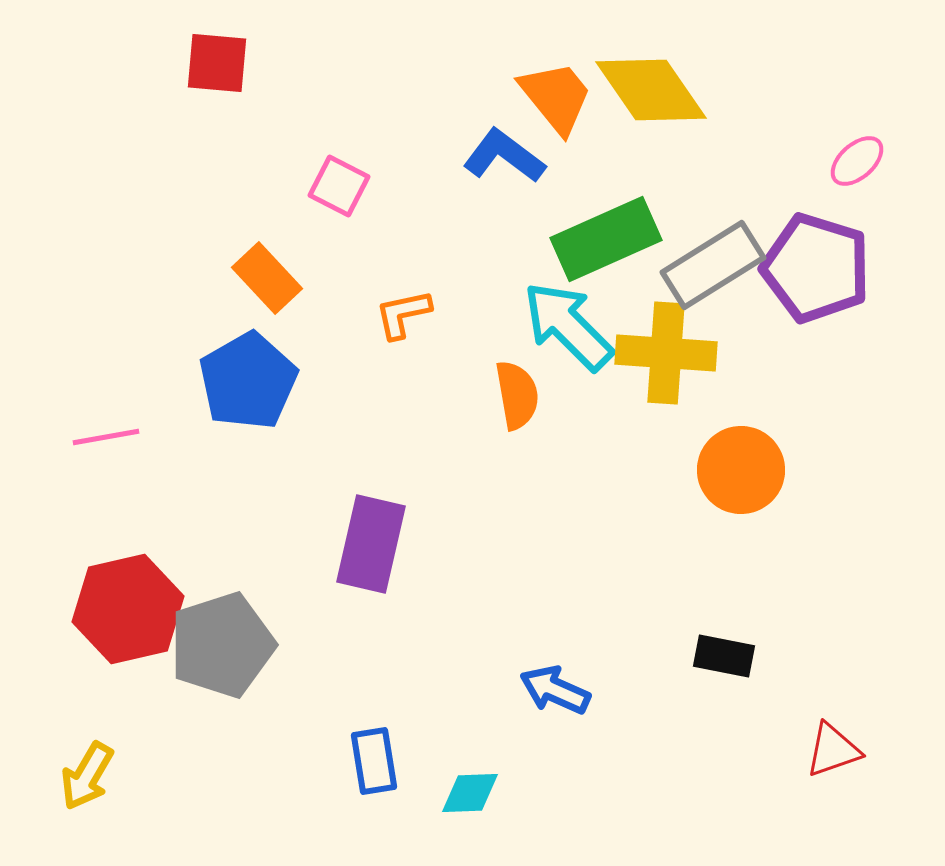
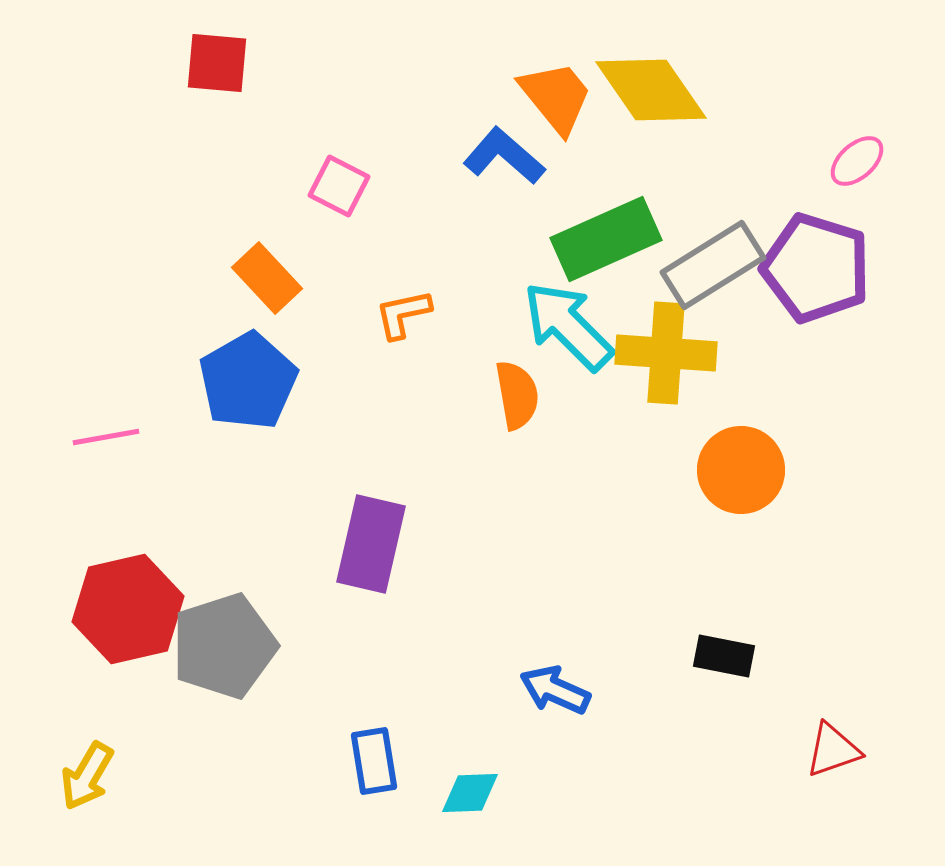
blue L-shape: rotated 4 degrees clockwise
gray pentagon: moved 2 px right, 1 px down
